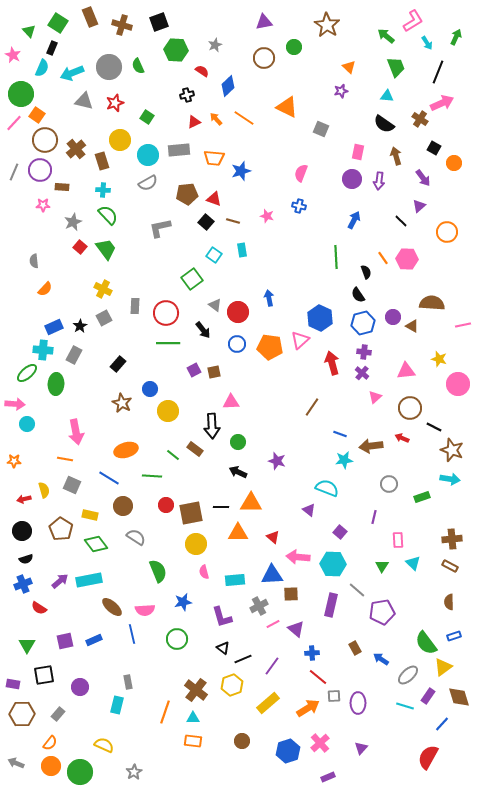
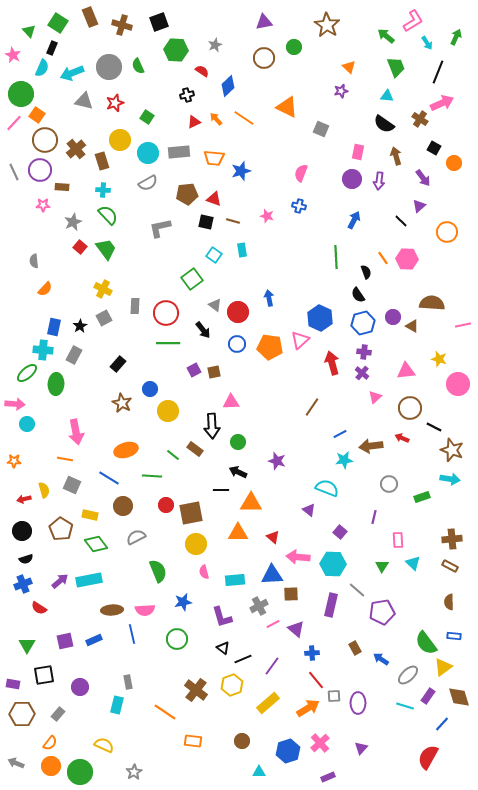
gray rectangle at (179, 150): moved 2 px down
cyan circle at (148, 155): moved 2 px up
gray line at (14, 172): rotated 48 degrees counterclockwise
black square at (206, 222): rotated 28 degrees counterclockwise
blue rectangle at (54, 327): rotated 54 degrees counterclockwise
blue line at (340, 434): rotated 48 degrees counterclockwise
black line at (221, 507): moved 17 px up
gray semicircle at (136, 537): rotated 60 degrees counterclockwise
brown ellipse at (112, 607): moved 3 px down; rotated 45 degrees counterclockwise
blue rectangle at (454, 636): rotated 24 degrees clockwise
red line at (318, 677): moved 2 px left, 3 px down; rotated 12 degrees clockwise
orange line at (165, 712): rotated 75 degrees counterclockwise
cyan triangle at (193, 718): moved 66 px right, 54 px down
